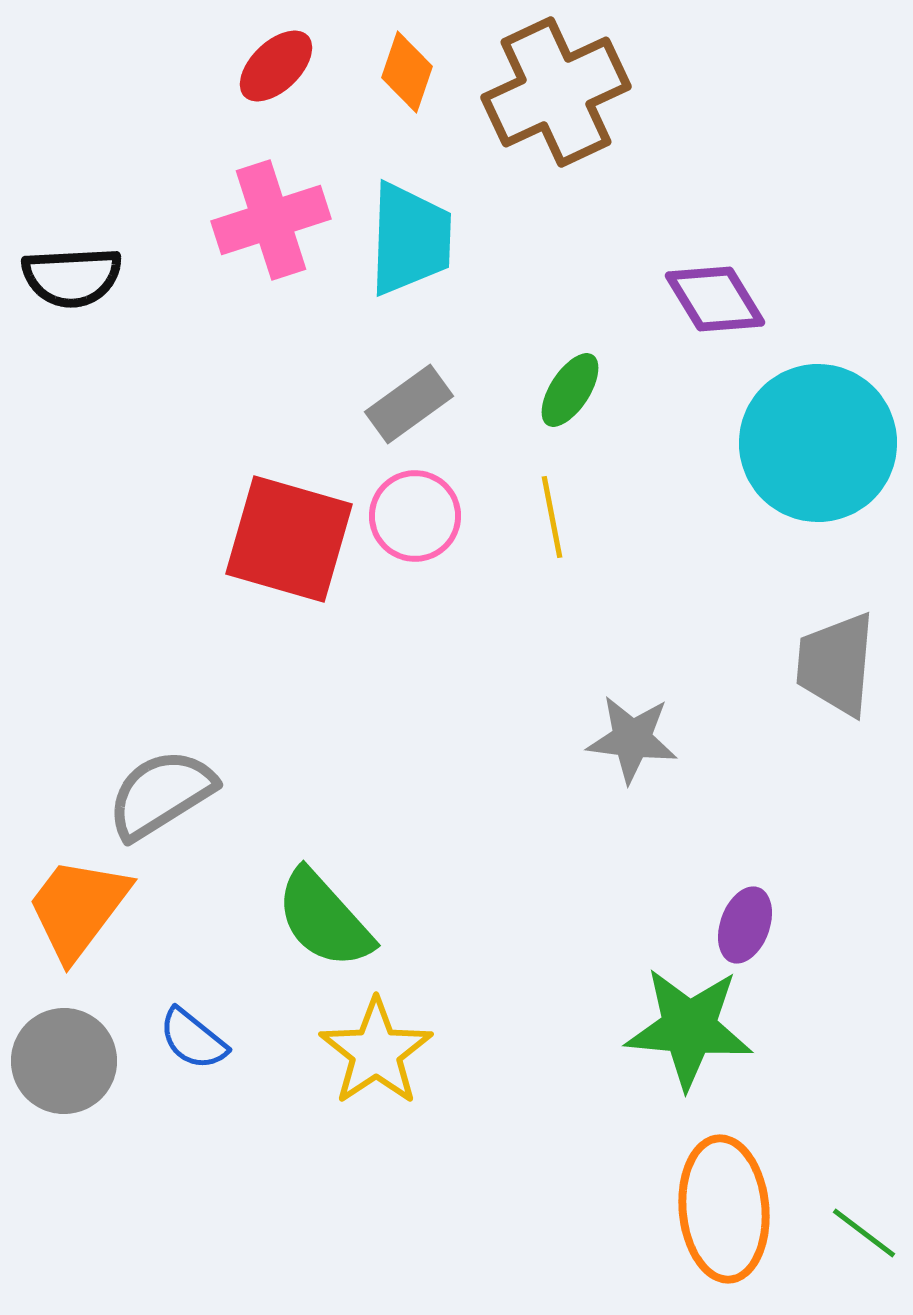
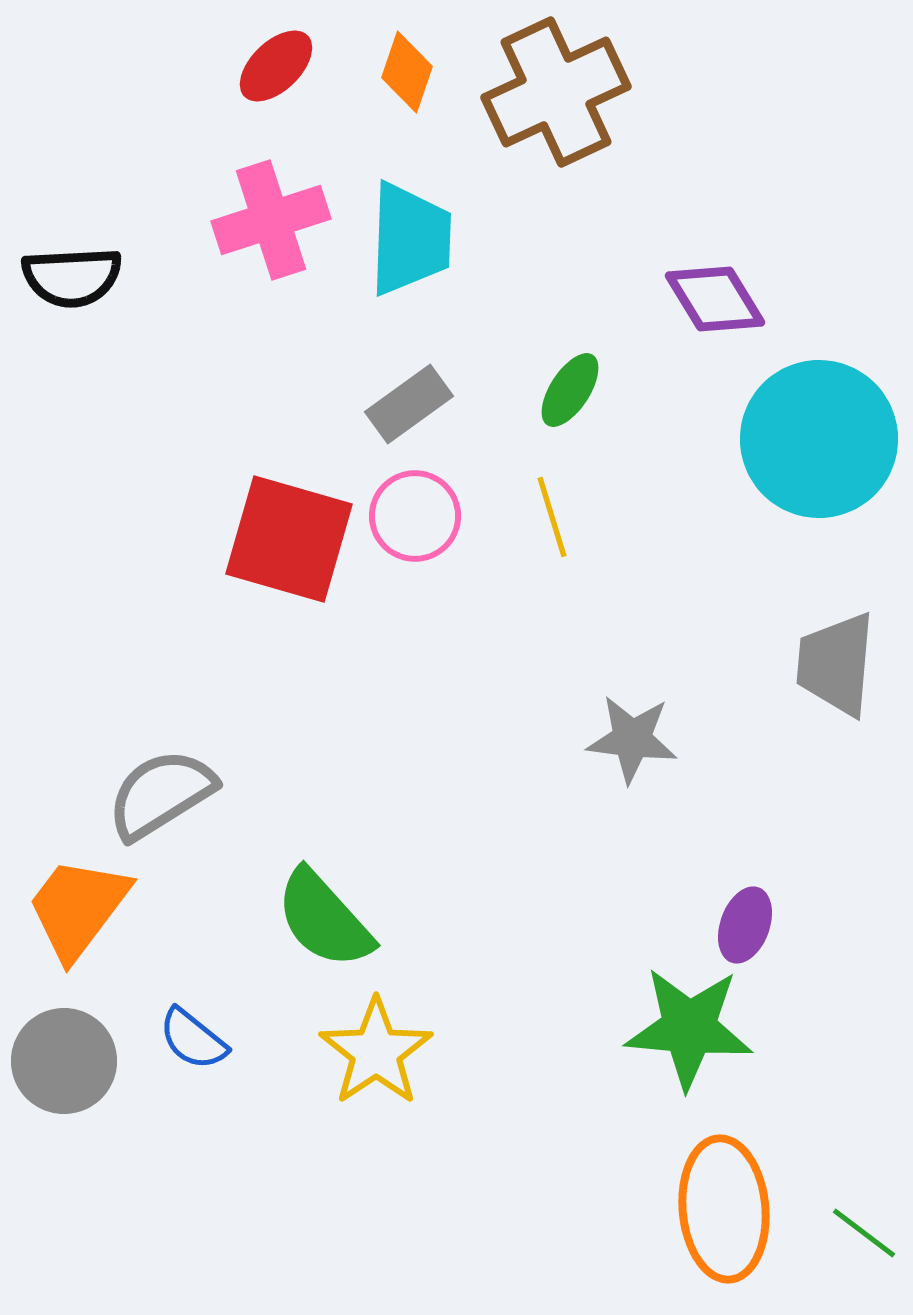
cyan circle: moved 1 px right, 4 px up
yellow line: rotated 6 degrees counterclockwise
